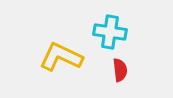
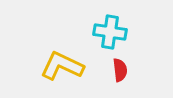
yellow L-shape: moved 1 px right, 9 px down
